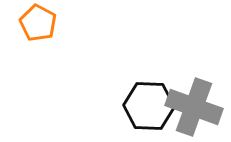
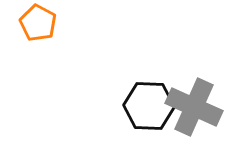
gray cross: rotated 4 degrees clockwise
